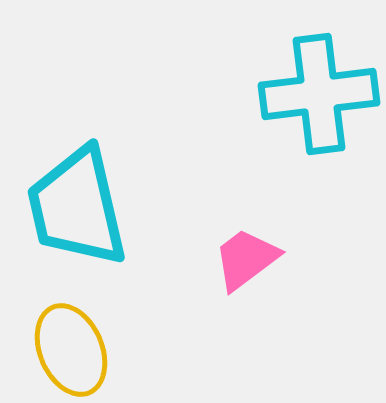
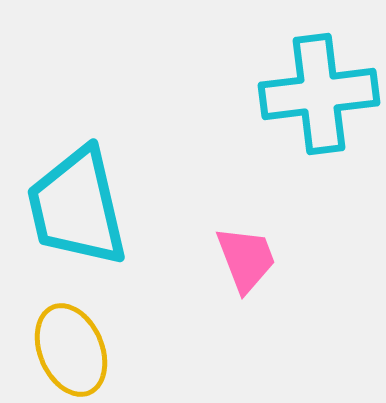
pink trapezoid: rotated 106 degrees clockwise
